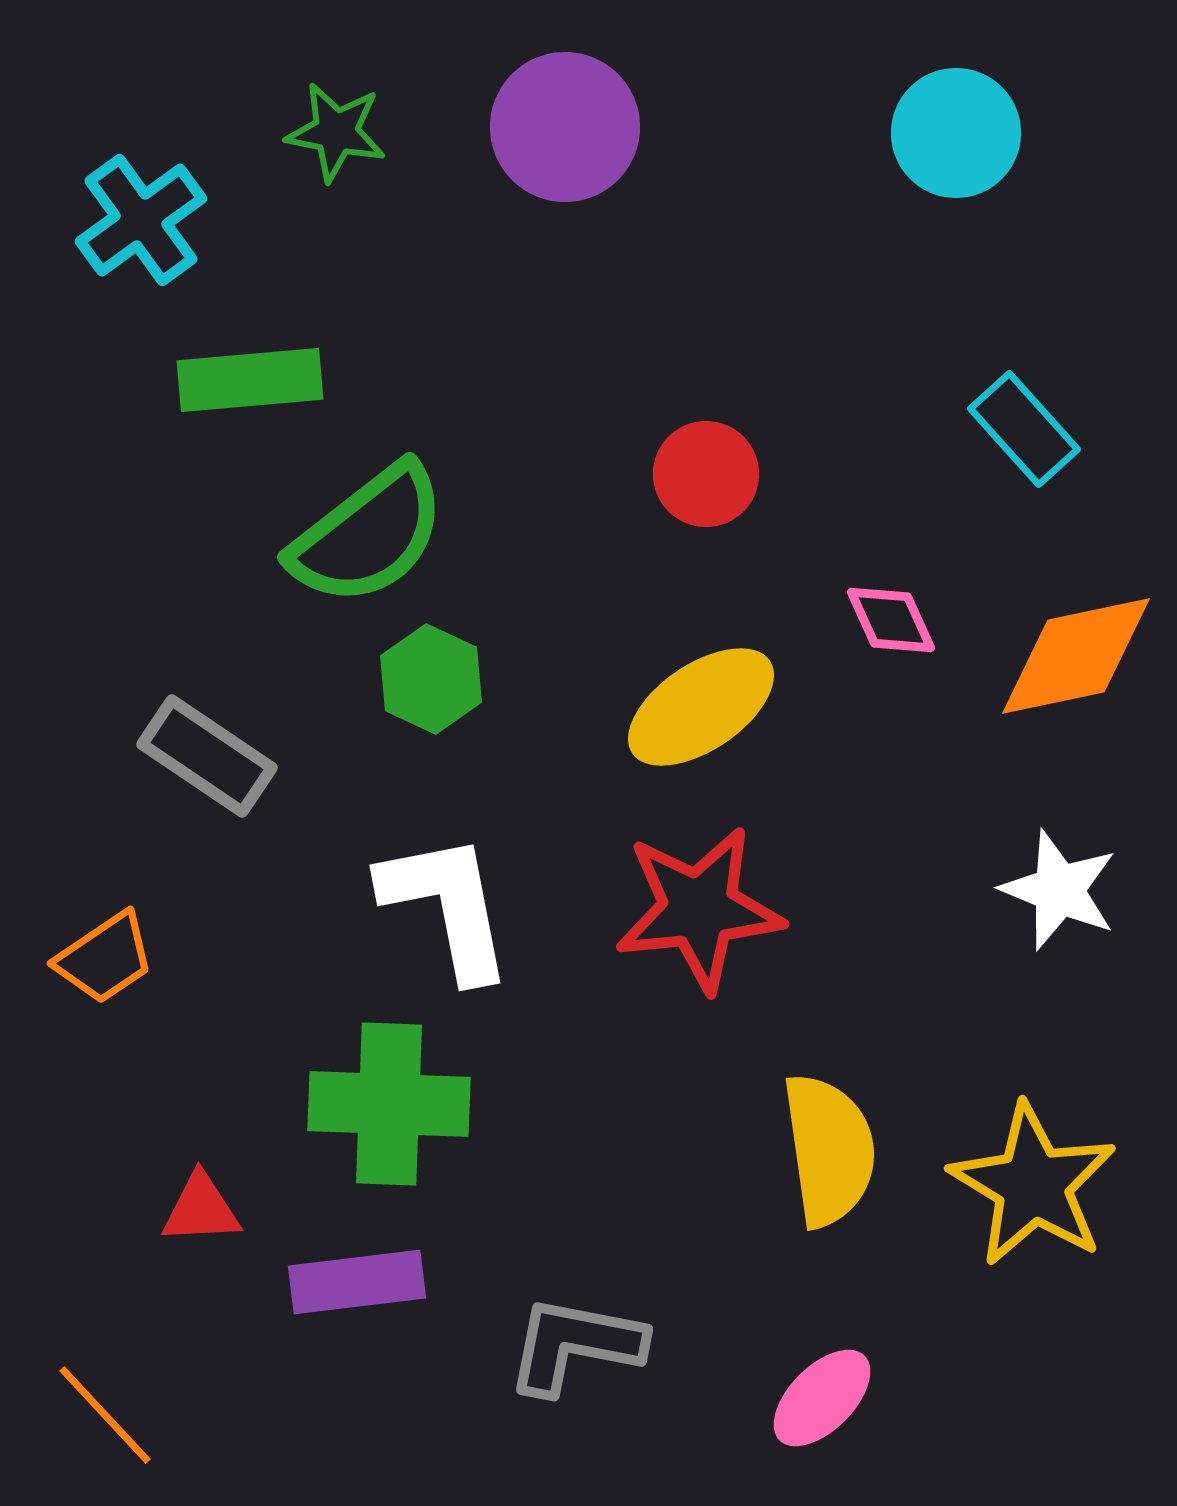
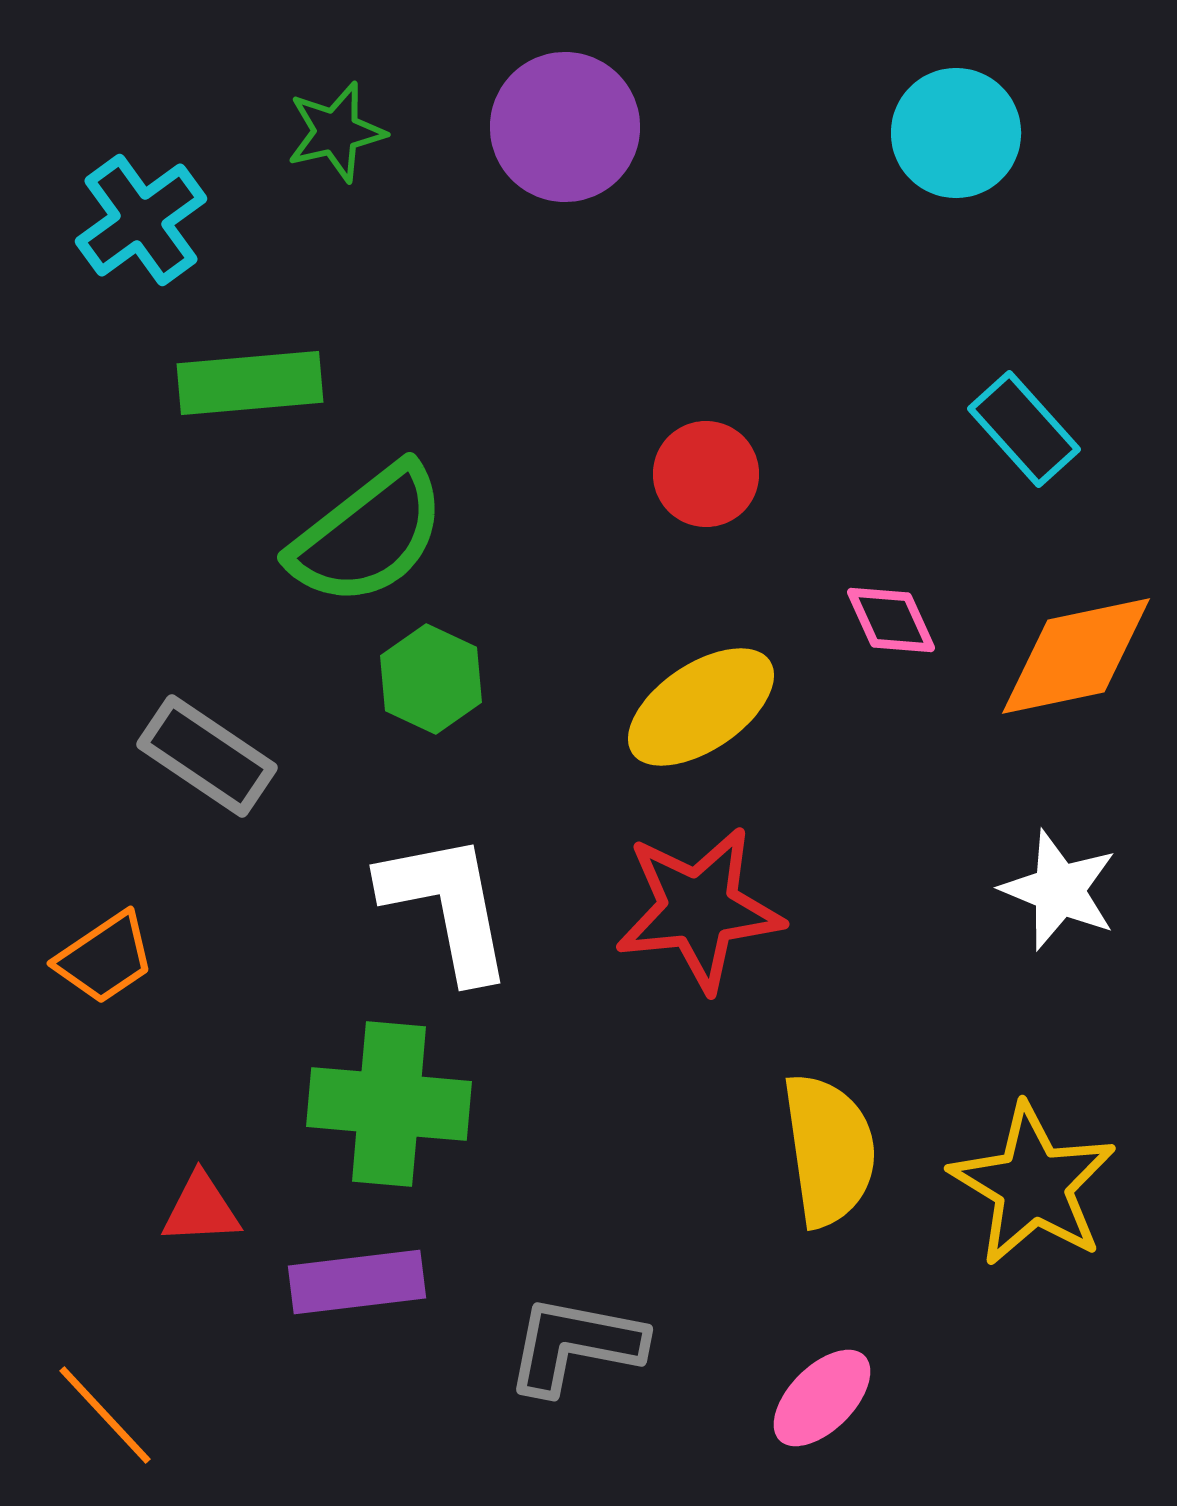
green star: rotated 24 degrees counterclockwise
green rectangle: moved 3 px down
green cross: rotated 3 degrees clockwise
